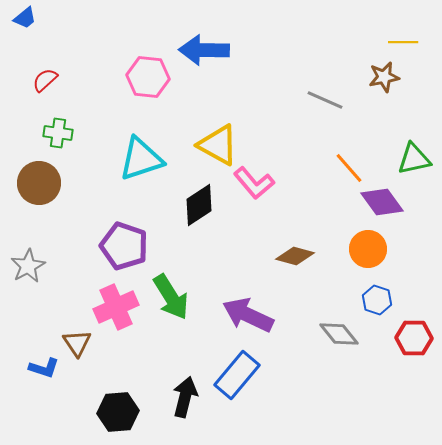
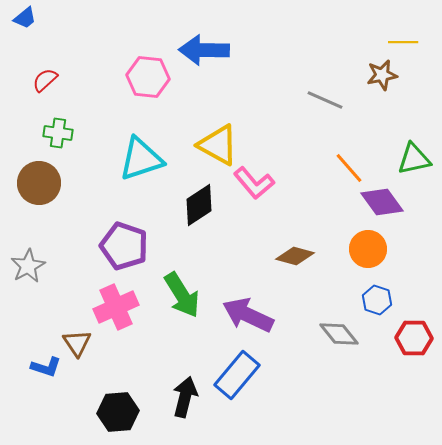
brown star: moved 2 px left, 2 px up
green arrow: moved 11 px right, 2 px up
blue L-shape: moved 2 px right, 1 px up
